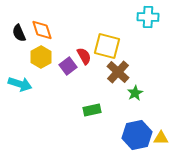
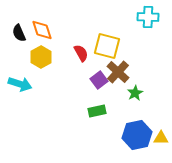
red semicircle: moved 3 px left, 3 px up
purple square: moved 31 px right, 14 px down
green rectangle: moved 5 px right, 1 px down
